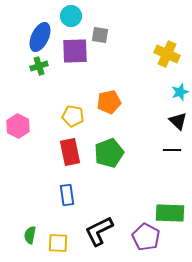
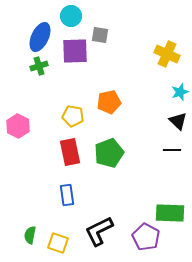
yellow square: rotated 15 degrees clockwise
